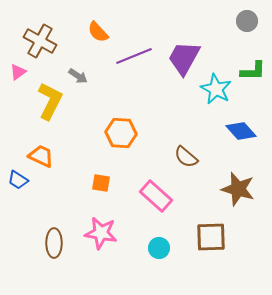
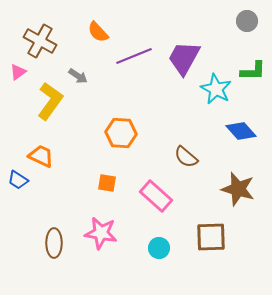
yellow L-shape: rotated 9 degrees clockwise
orange square: moved 6 px right
